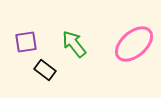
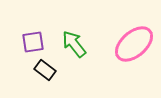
purple square: moved 7 px right
